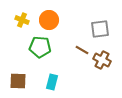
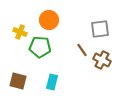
yellow cross: moved 2 px left, 12 px down
brown line: rotated 24 degrees clockwise
brown square: rotated 12 degrees clockwise
